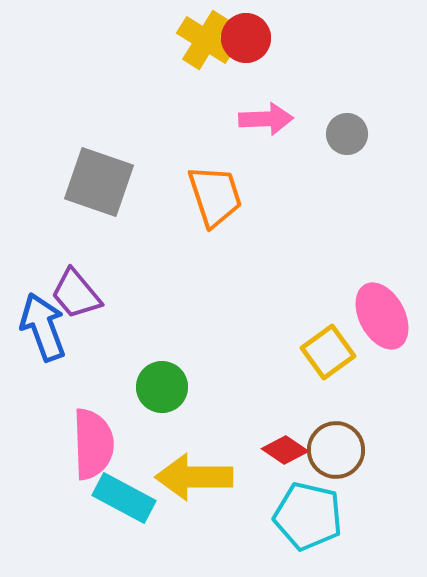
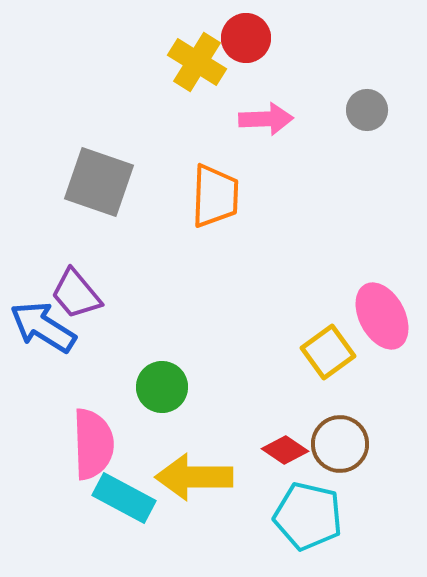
yellow cross: moved 9 px left, 22 px down
gray circle: moved 20 px right, 24 px up
orange trapezoid: rotated 20 degrees clockwise
blue arrow: rotated 38 degrees counterclockwise
brown circle: moved 4 px right, 6 px up
